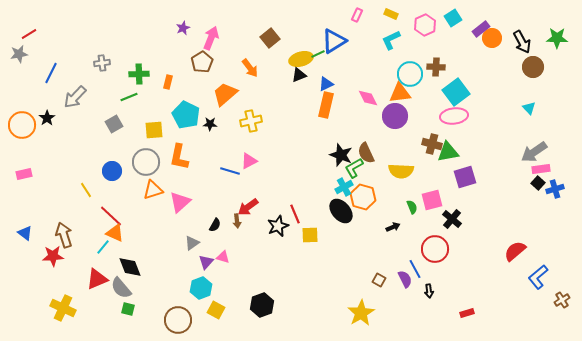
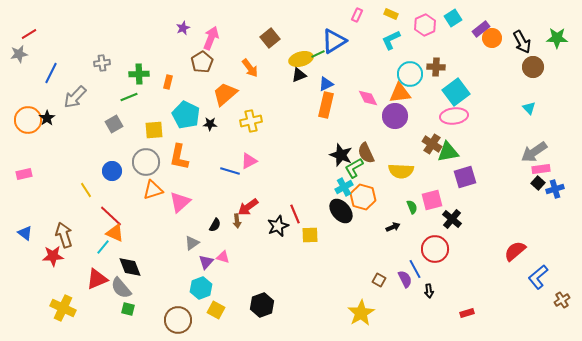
orange circle at (22, 125): moved 6 px right, 5 px up
brown cross at (432, 144): rotated 18 degrees clockwise
